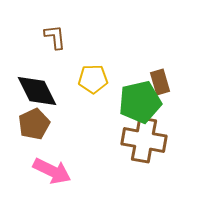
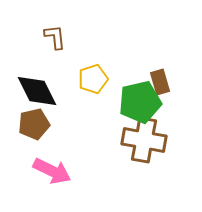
yellow pentagon: rotated 16 degrees counterclockwise
brown pentagon: rotated 12 degrees clockwise
